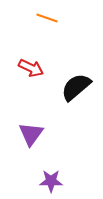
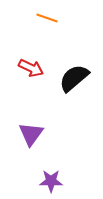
black semicircle: moved 2 px left, 9 px up
